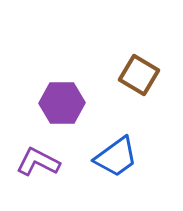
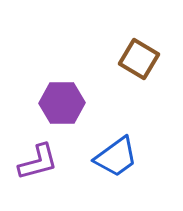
brown square: moved 16 px up
purple L-shape: rotated 138 degrees clockwise
